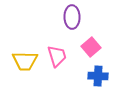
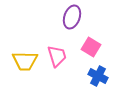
purple ellipse: rotated 20 degrees clockwise
pink square: rotated 18 degrees counterclockwise
blue cross: rotated 24 degrees clockwise
